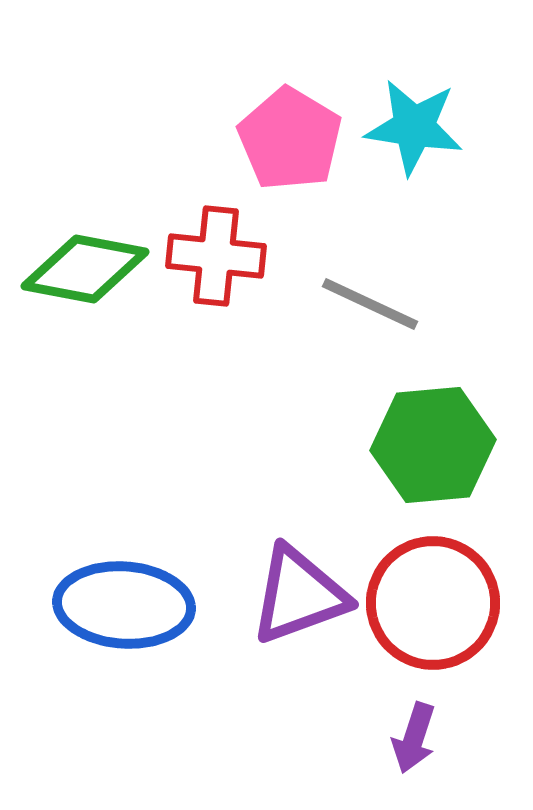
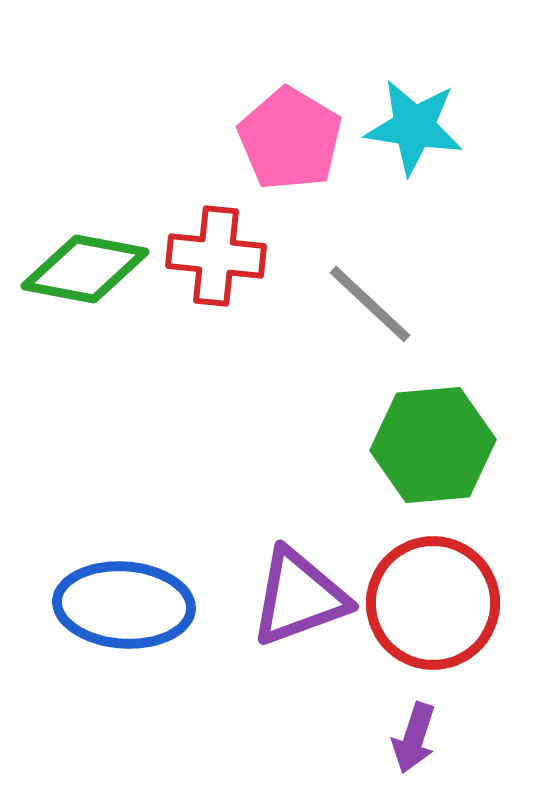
gray line: rotated 18 degrees clockwise
purple triangle: moved 2 px down
